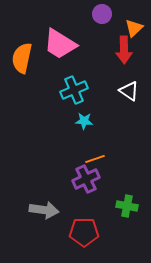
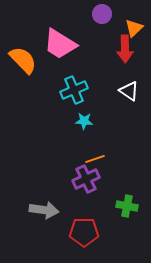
red arrow: moved 1 px right, 1 px up
orange semicircle: moved 1 px right, 2 px down; rotated 124 degrees clockwise
